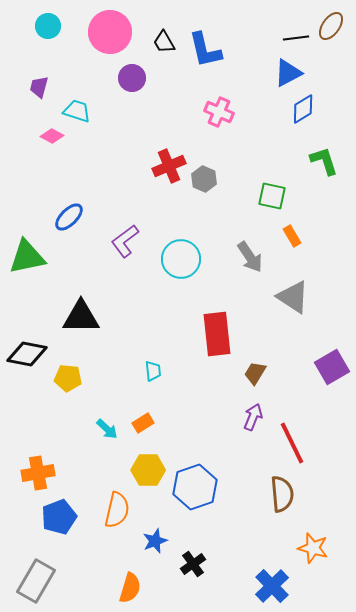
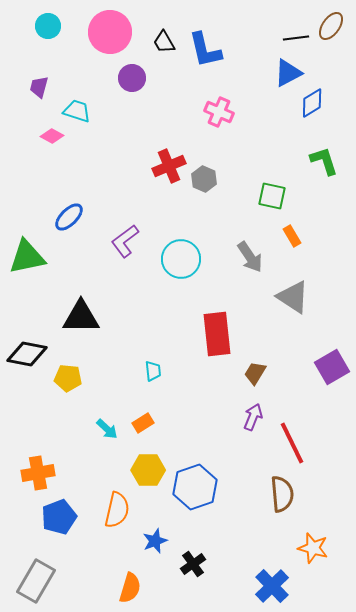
blue diamond at (303, 109): moved 9 px right, 6 px up
